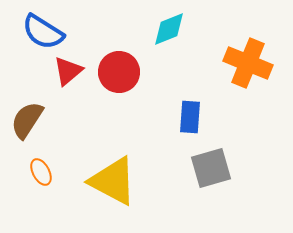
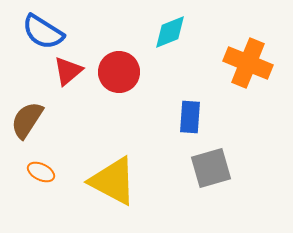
cyan diamond: moved 1 px right, 3 px down
orange ellipse: rotated 36 degrees counterclockwise
